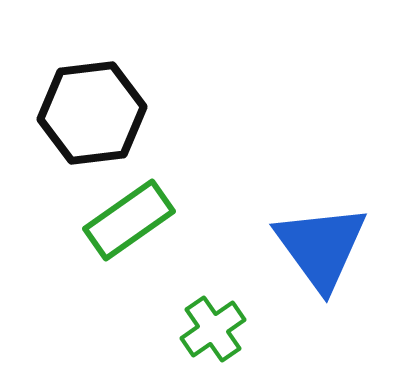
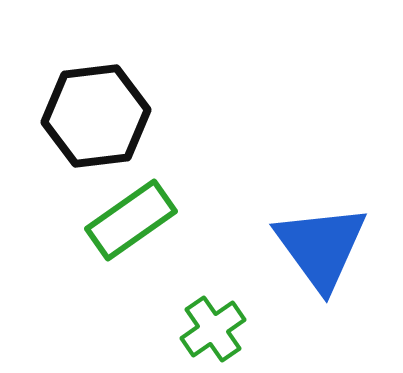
black hexagon: moved 4 px right, 3 px down
green rectangle: moved 2 px right
